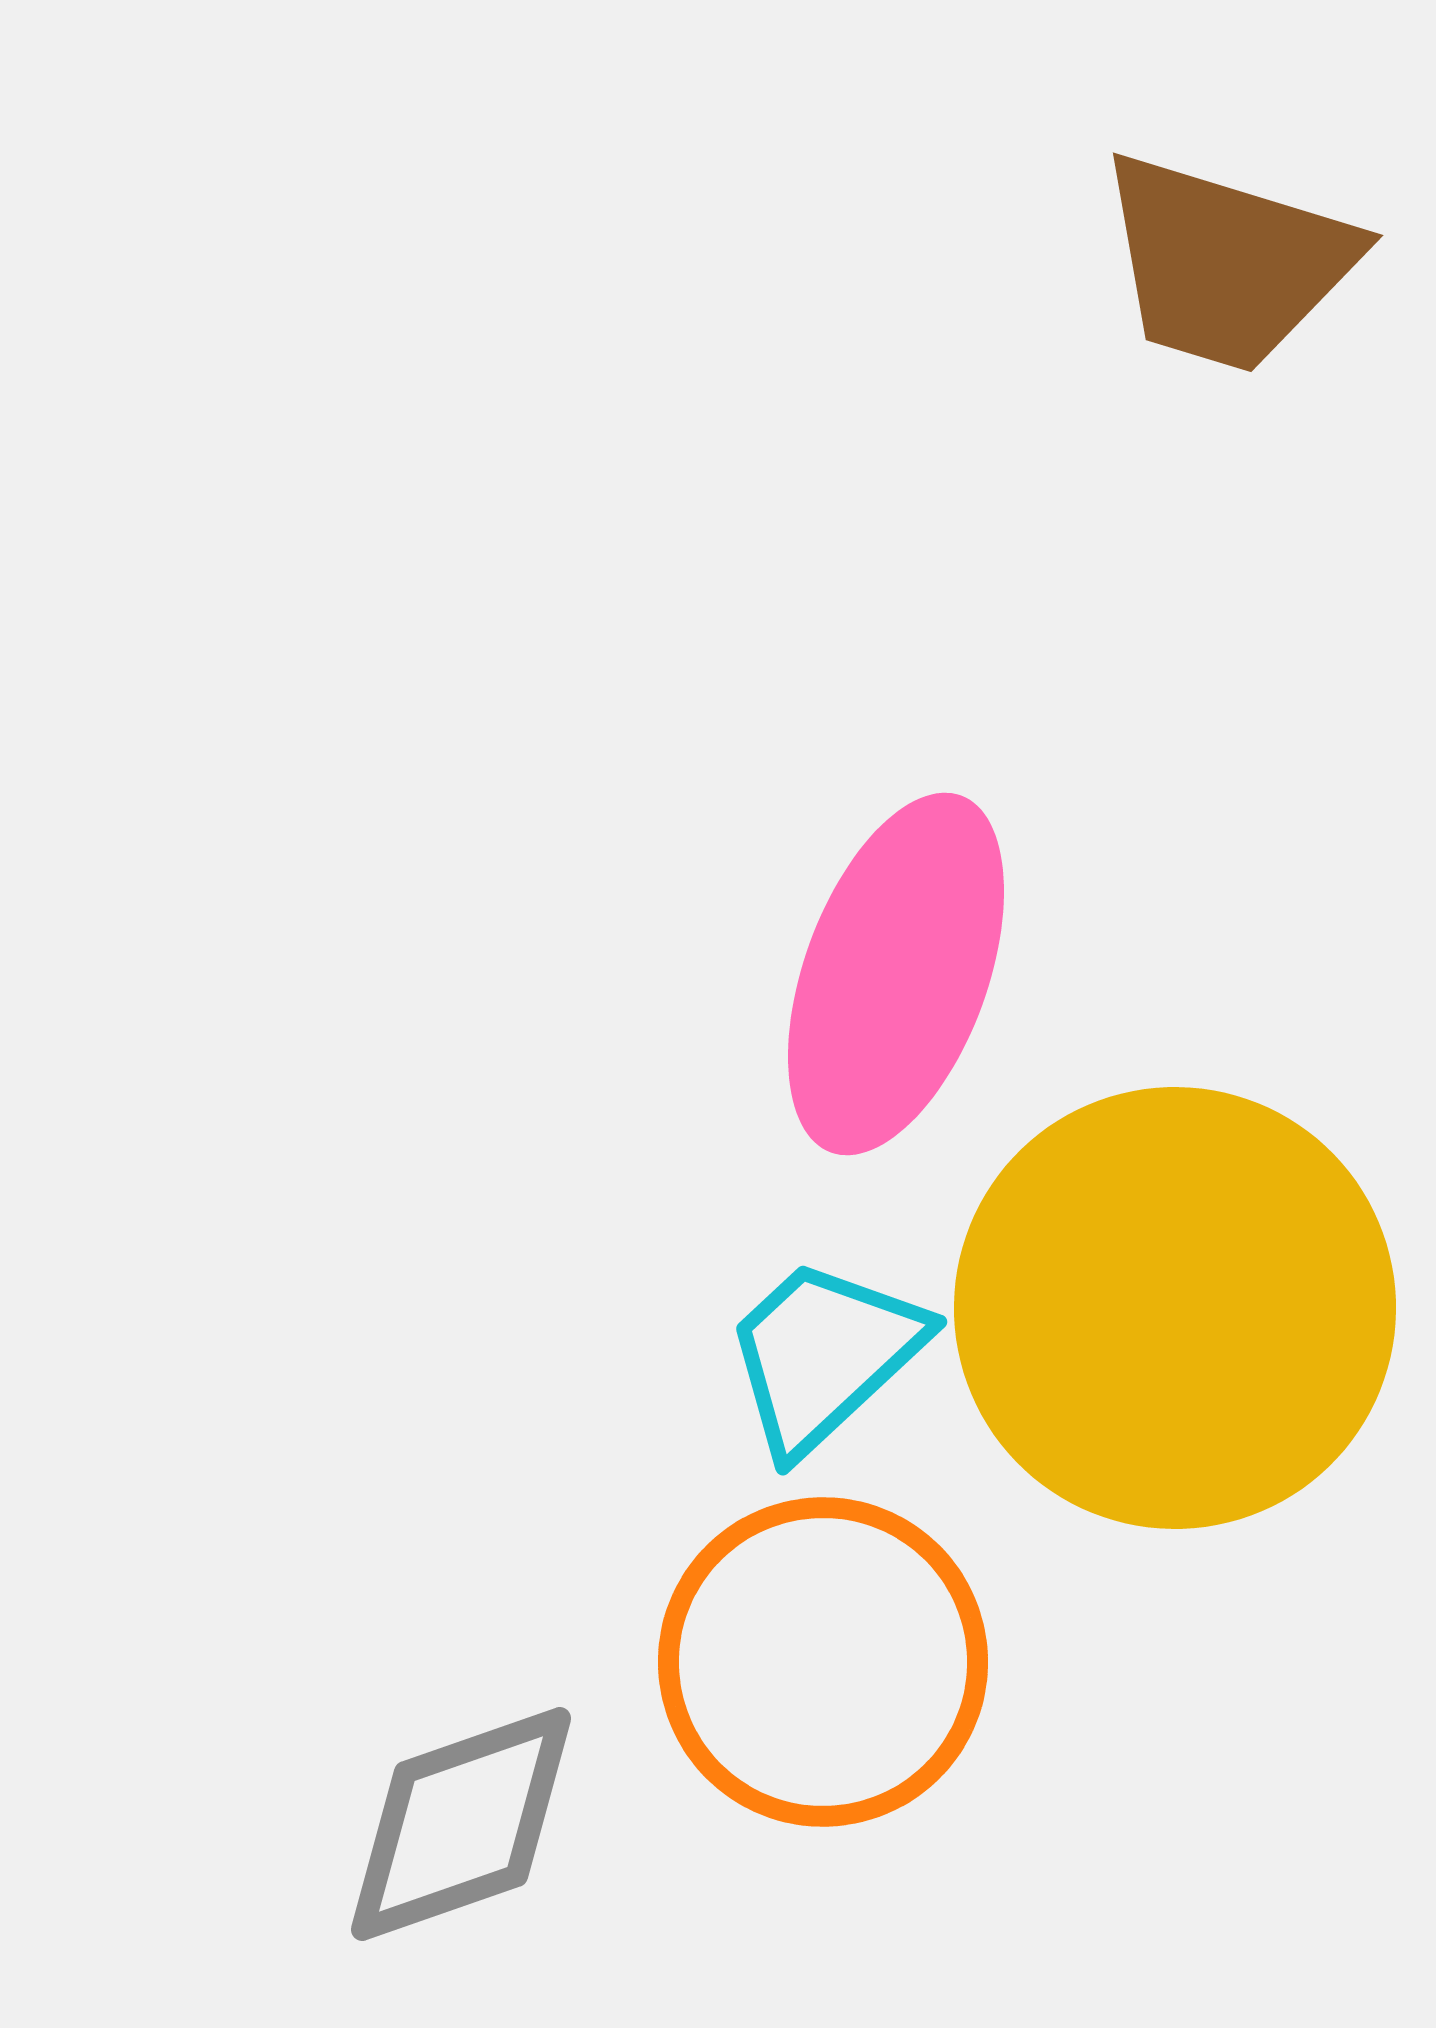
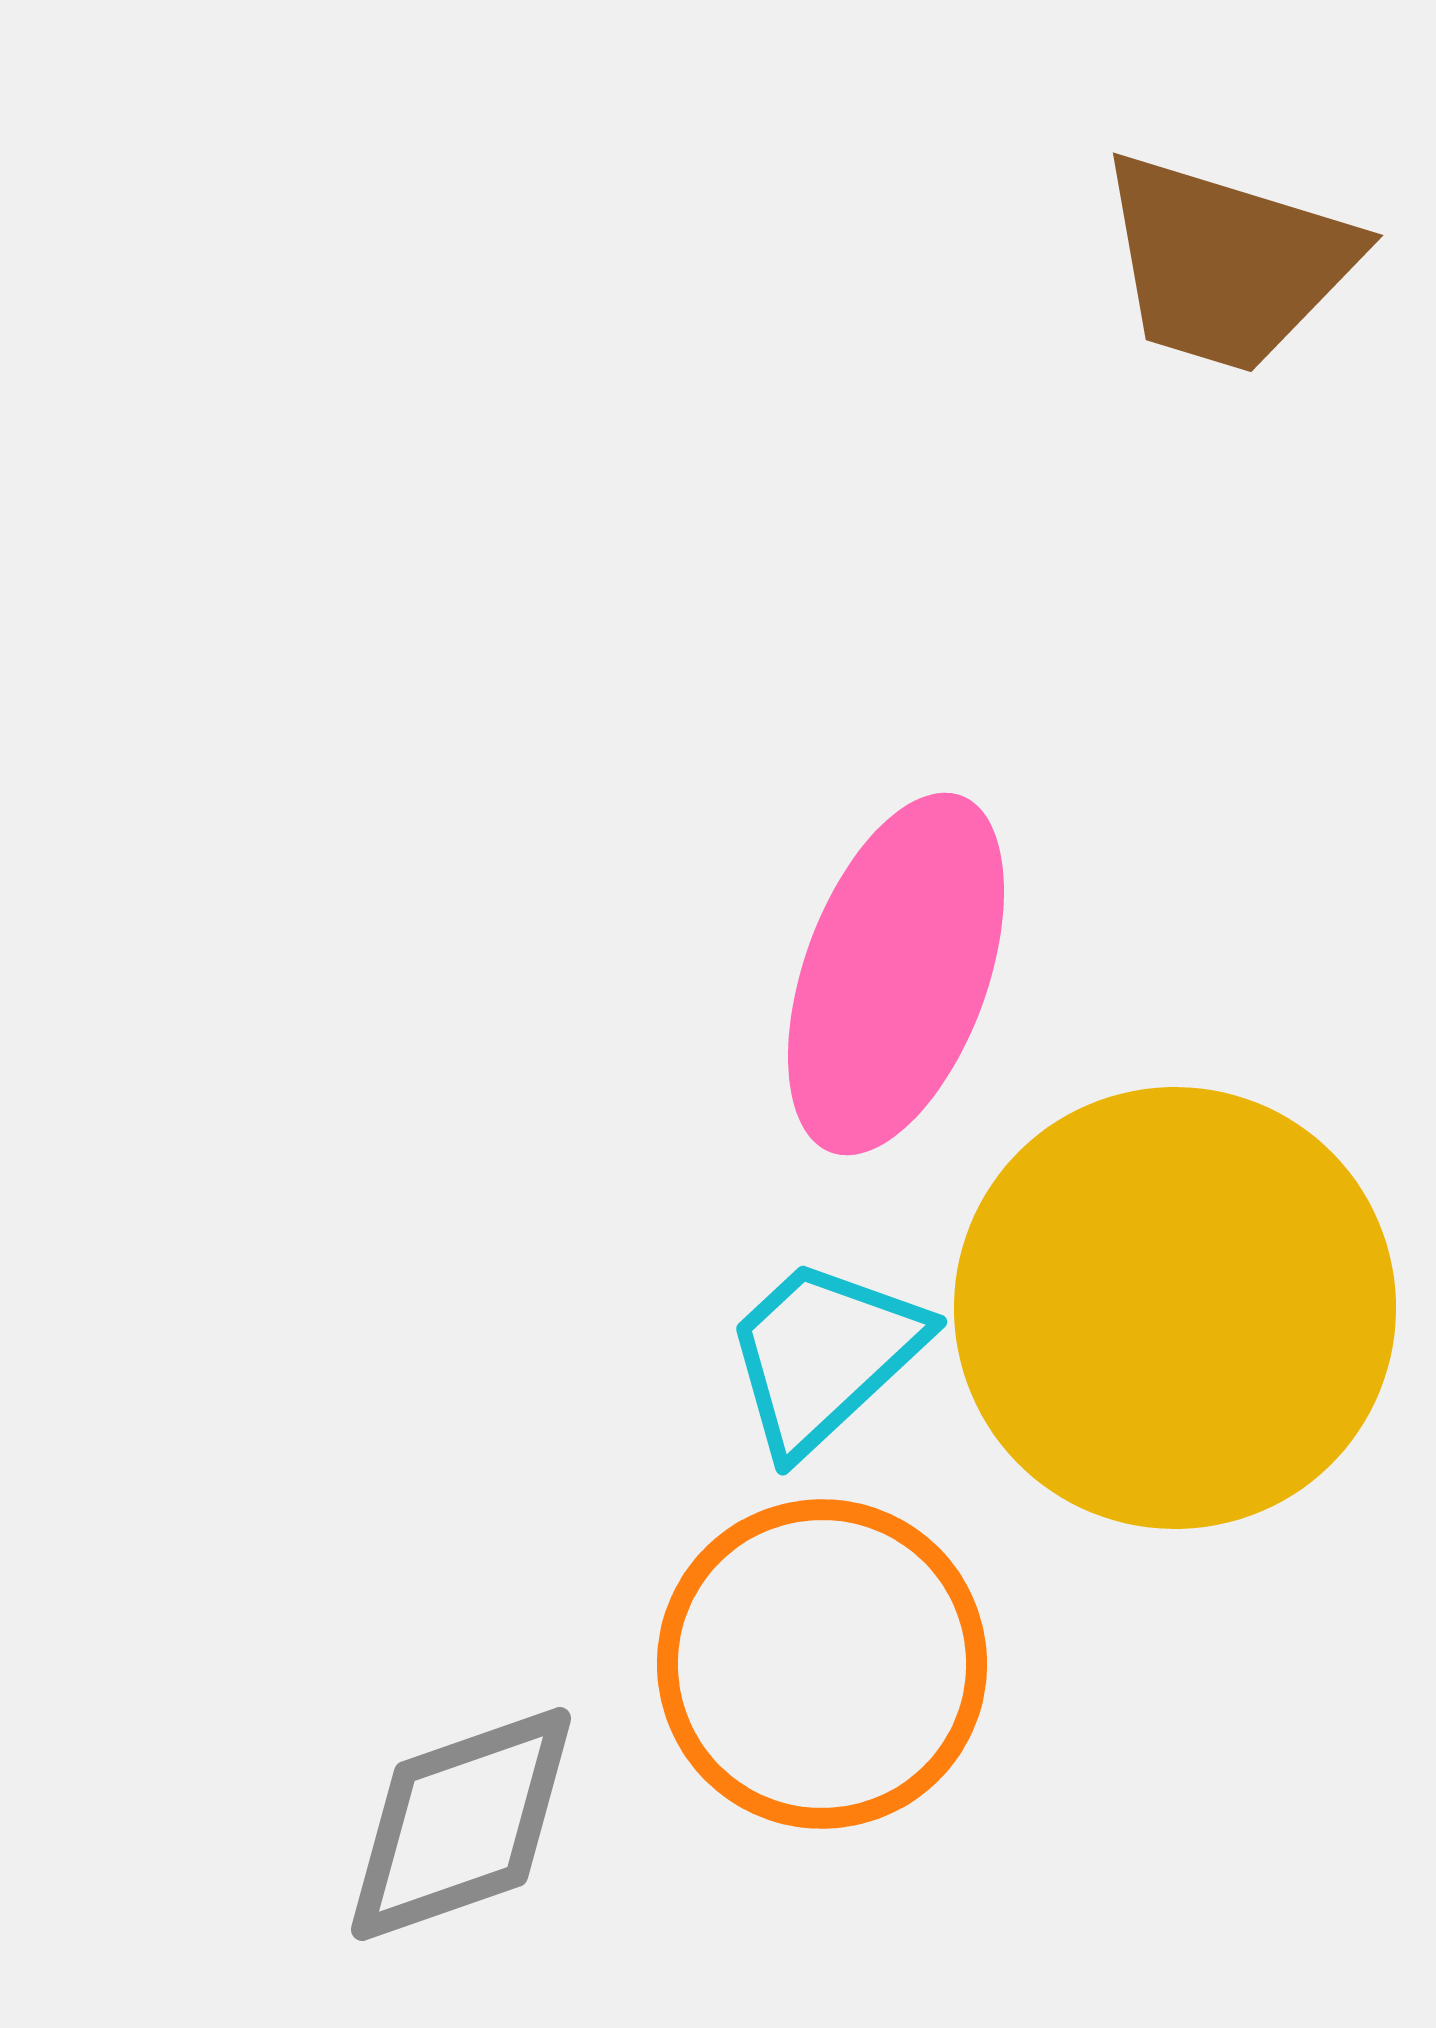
orange circle: moved 1 px left, 2 px down
